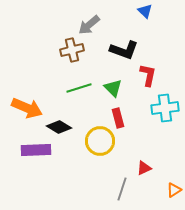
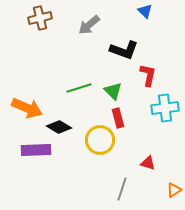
brown cross: moved 32 px left, 32 px up
green triangle: moved 3 px down
yellow circle: moved 1 px up
red triangle: moved 4 px right, 5 px up; rotated 42 degrees clockwise
